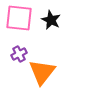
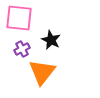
black star: moved 20 px down
purple cross: moved 3 px right, 5 px up
